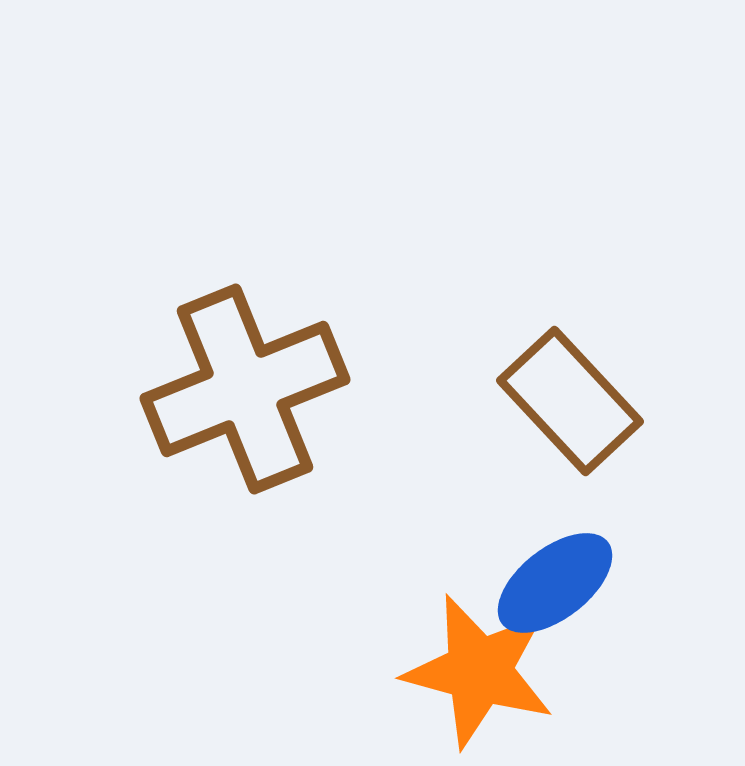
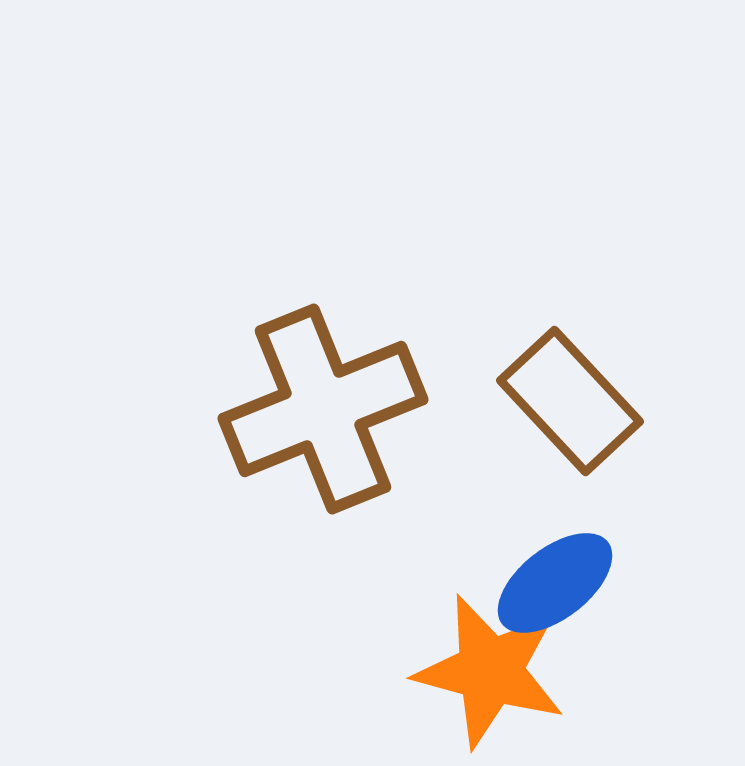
brown cross: moved 78 px right, 20 px down
orange star: moved 11 px right
